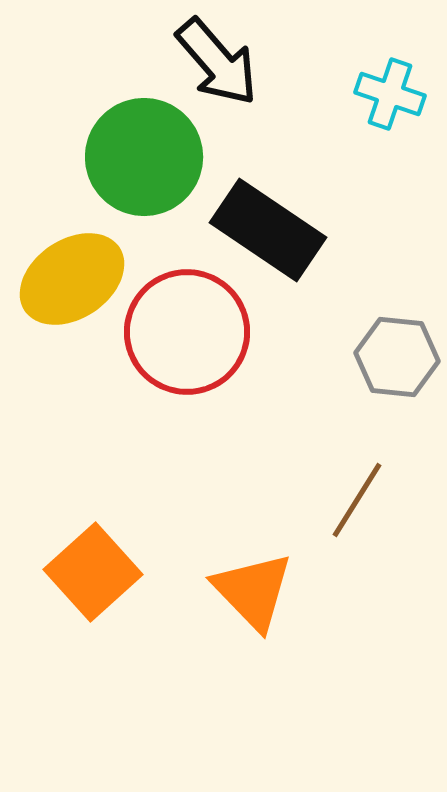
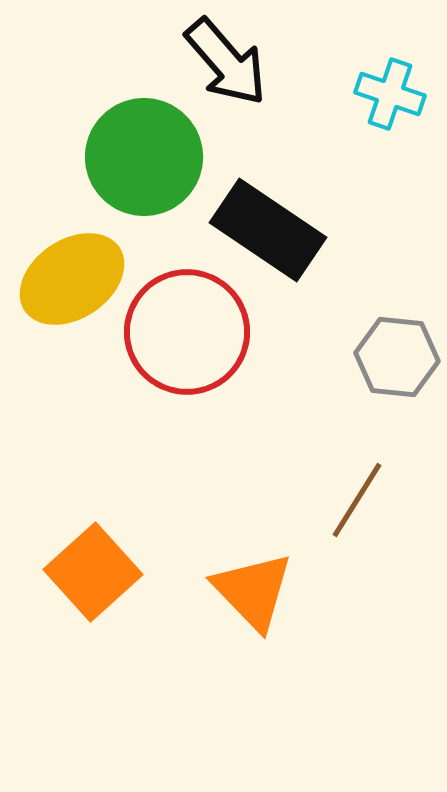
black arrow: moved 9 px right
